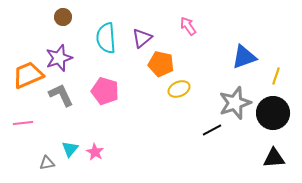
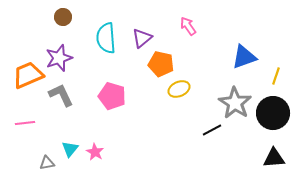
pink pentagon: moved 7 px right, 5 px down
gray star: rotated 20 degrees counterclockwise
pink line: moved 2 px right
